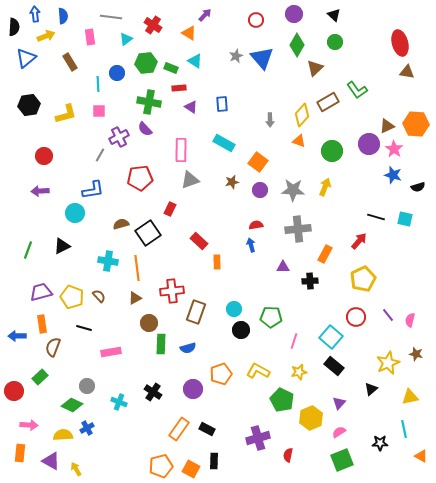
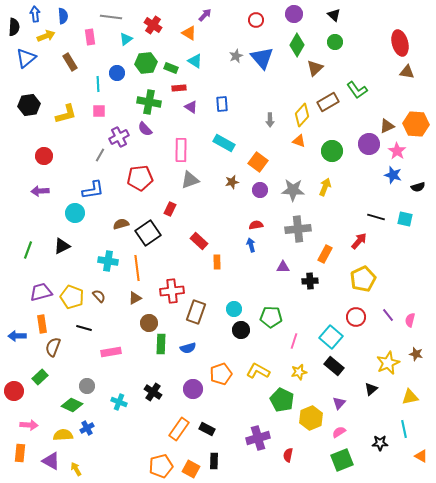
pink star at (394, 149): moved 3 px right, 2 px down
